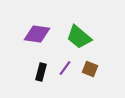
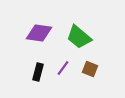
purple diamond: moved 2 px right, 1 px up
purple line: moved 2 px left
black rectangle: moved 3 px left
